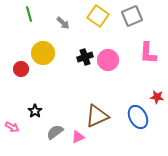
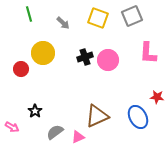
yellow square: moved 2 px down; rotated 15 degrees counterclockwise
